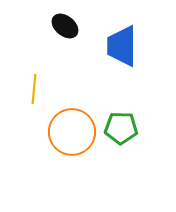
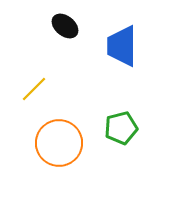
yellow line: rotated 40 degrees clockwise
green pentagon: rotated 16 degrees counterclockwise
orange circle: moved 13 px left, 11 px down
